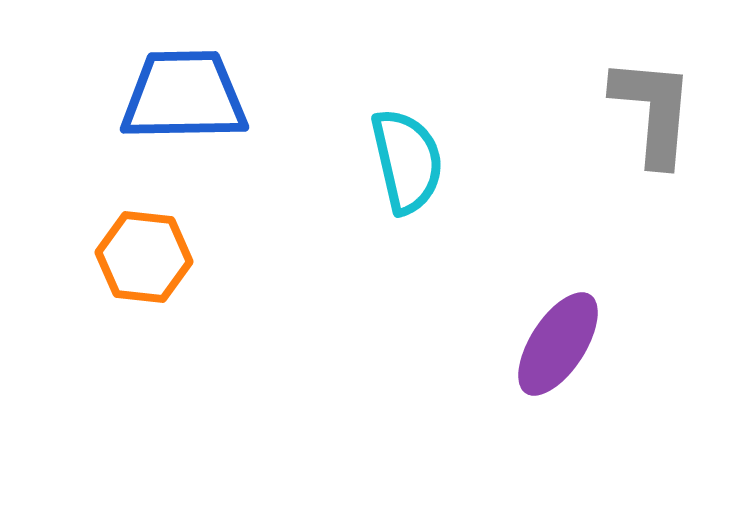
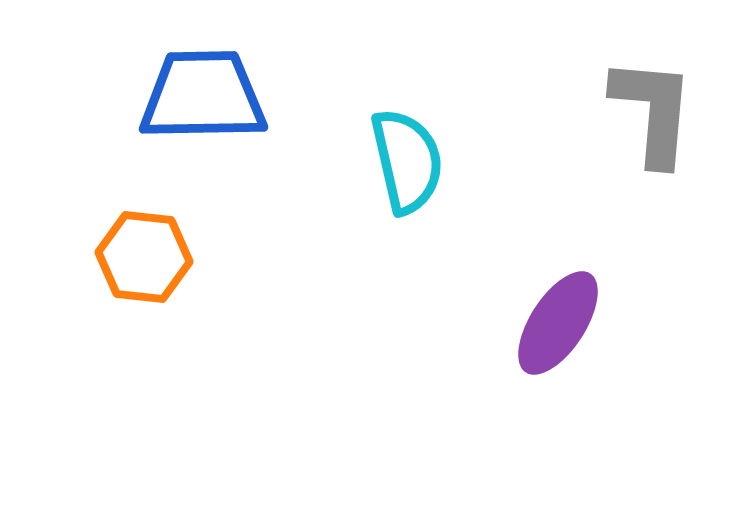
blue trapezoid: moved 19 px right
purple ellipse: moved 21 px up
